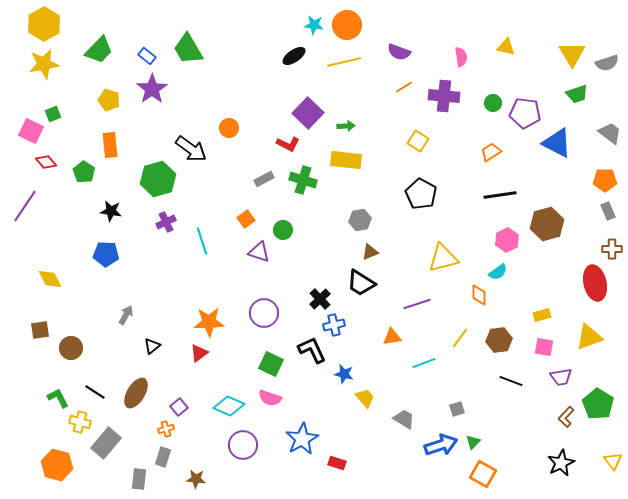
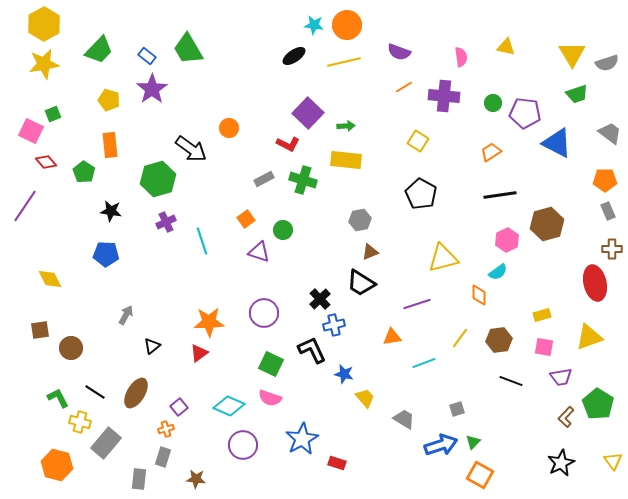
orange square at (483, 474): moved 3 px left, 1 px down
